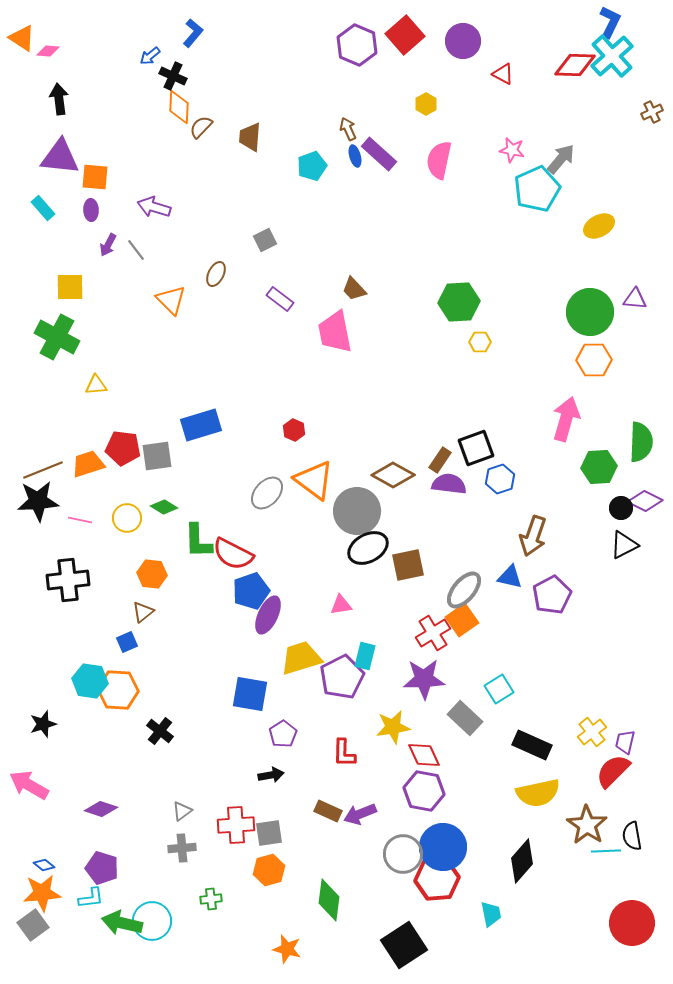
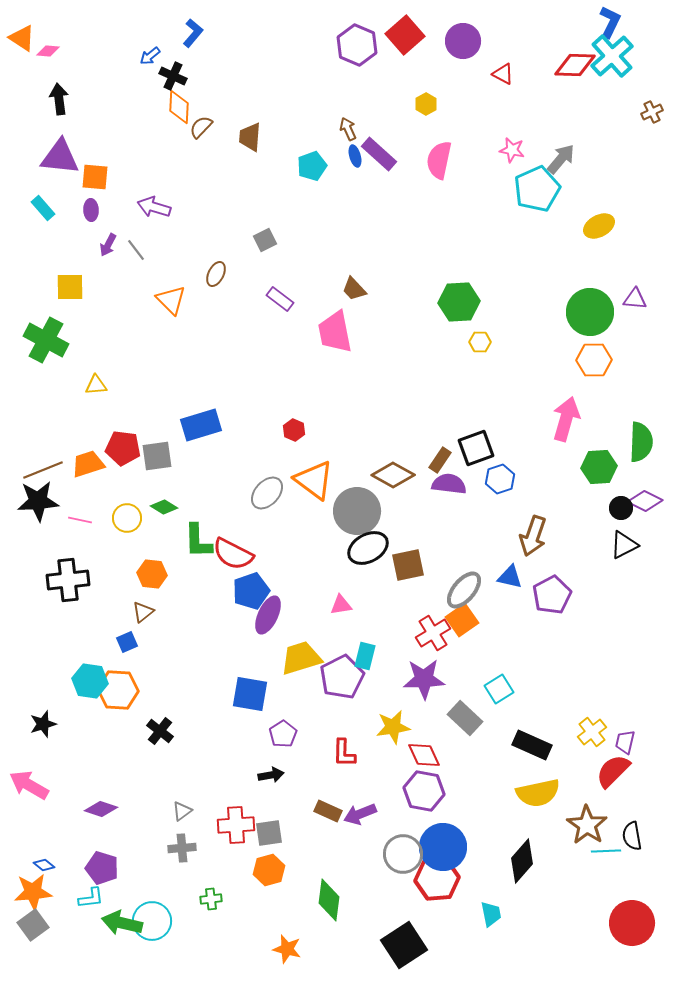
green cross at (57, 337): moved 11 px left, 3 px down
orange star at (42, 893): moved 9 px left, 1 px up
